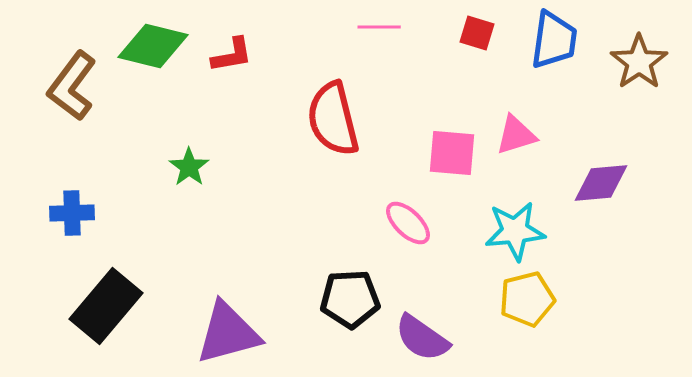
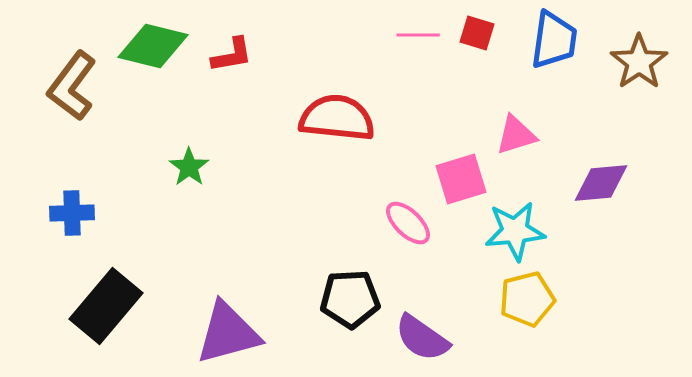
pink line: moved 39 px right, 8 px down
red semicircle: moved 4 px right, 1 px up; rotated 110 degrees clockwise
pink square: moved 9 px right, 26 px down; rotated 22 degrees counterclockwise
